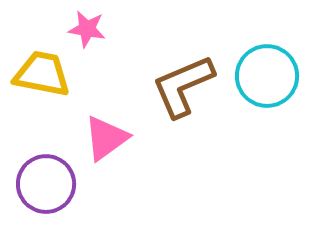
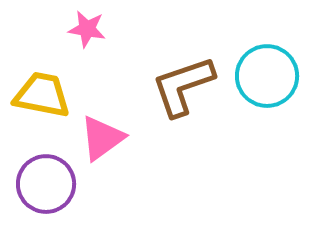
yellow trapezoid: moved 21 px down
brown L-shape: rotated 4 degrees clockwise
pink triangle: moved 4 px left
